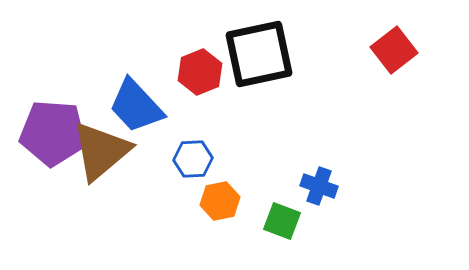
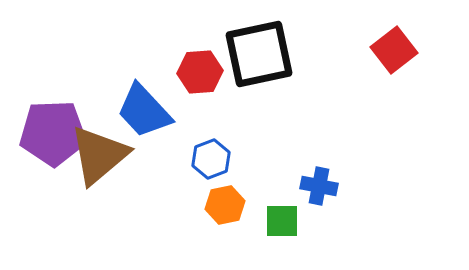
red hexagon: rotated 18 degrees clockwise
blue trapezoid: moved 8 px right, 5 px down
purple pentagon: rotated 6 degrees counterclockwise
brown triangle: moved 2 px left, 4 px down
blue hexagon: moved 18 px right; rotated 18 degrees counterclockwise
blue cross: rotated 9 degrees counterclockwise
orange hexagon: moved 5 px right, 4 px down
green square: rotated 21 degrees counterclockwise
